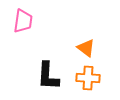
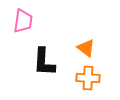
black L-shape: moved 4 px left, 14 px up
